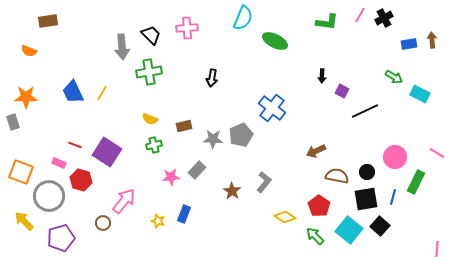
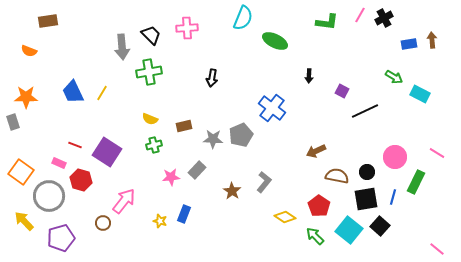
black arrow at (322, 76): moved 13 px left
orange square at (21, 172): rotated 15 degrees clockwise
yellow star at (158, 221): moved 2 px right
pink line at (437, 249): rotated 56 degrees counterclockwise
